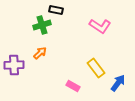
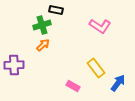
orange arrow: moved 3 px right, 8 px up
